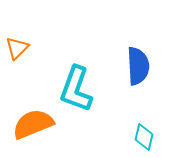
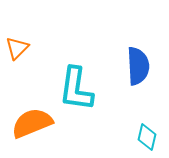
cyan L-shape: rotated 12 degrees counterclockwise
orange semicircle: moved 1 px left, 1 px up
cyan diamond: moved 3 px right
